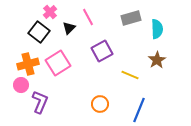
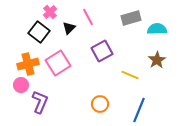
cyan semicircle: rotated 90 degrees counterclockwise
